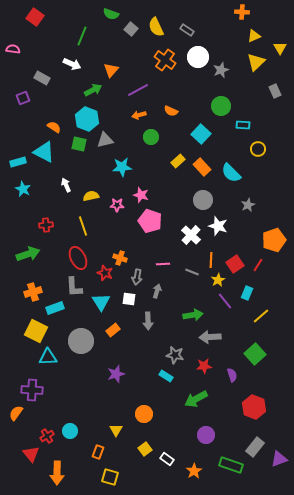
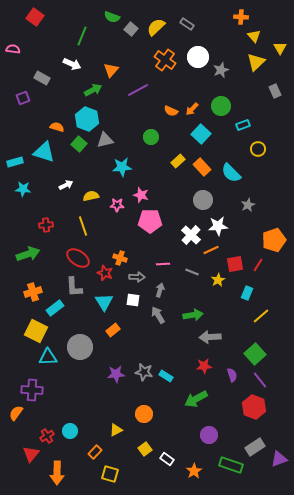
orange cross at (242, 12): moved 1 px left, 5 px down
green semicircle at (111, 14): moved 1 px right, 3 px down
yellow semicircle at (156, 27): rotated 72 degrees clockwise
gray rectangle at (187, 30): moved 6 px up
yellow triangle at (254, 36): rotated 48 degrees counterclockwise
orange arrow at (139, 115): moved 53 px right, 6 px up; rotated 32 degrees counterclockwise
cyan rectangle at (243, 125): rotated 24 degrees counterclockwise
orange semicircle at (54, 127): moved 3 px right; rotated 16 degrees counterclockwise
green square at (79, 144): rotated 28 degrees clockwise
cyan triangle at (44, 152): rotated 10 degrees counterclockwise
cyan rectangle at (18, 162): moved 3 px left
white arrow at (66, 185): rotated 88 degrees clockwise
cyan star at (23, 189): rotated 21 degrees counterclockwise
pink pentagon at (150, 221): rotated 20 degrees counterclockwise
white star at (218, 226): rotated 24 degrees counterclockwise
red ellipse at (78, 258): rotated 30 degrees counterclockwise
orange line at (211, 260): moved 10 px up; rotated 63 degrees clockwise
red square at (235, 264): rotated 24 degrees clockwise
gray arrow at (137, 277): rotated 98 degrees counterclockwise
gray arrow at (157, 291): moved 3 px right, 1 px up
white square at (129, 299): moved 4 px right, 1 px down
purple line at (225, 301): moved 35 px right, 79 px down
cyan triangle at (101, 302): moved 3 px right
cyan rectangle at (55, 308): rotated 18 degrees counterclockwise
gray arrow at (148, 321): moved 10 px right, 6 px up; rotated 150 degrees clockwise
gray circle at (81, 341): moved 1 px left, 6 px down
gray star at (175, 355): moved 31 px left, 17 px down
purple star at (116, 374): rotated 12 degrees clockwise
yellow triangle at (116, 430): rotated 32 degrees clockwise
purple circle at (206, 435): moved 3 px right
gray rectangle at (255, 447): rotated 18 degrees clockwise
orange rectangle at (98, 452): moved 3 px left; rotated 24 degrees clockwise
red triangle at (31, 454): rotated 18 degrees clockwise
yellow square at (110, 477): moved 3 px up
